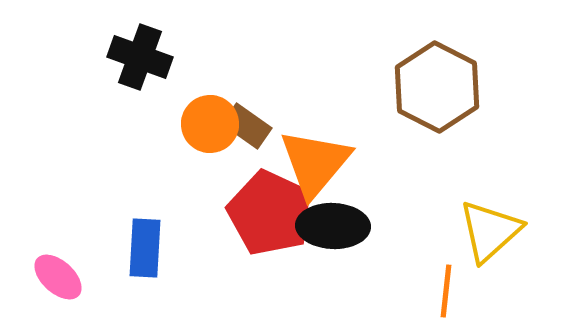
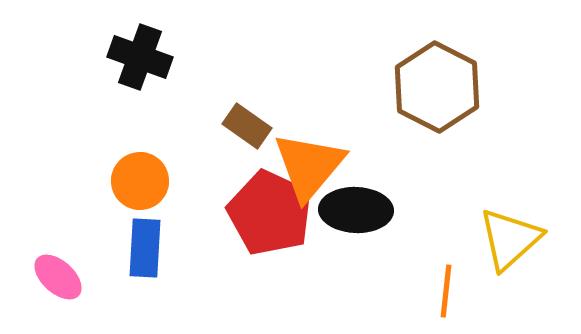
orange circle: moved 70 px left, 57 px down
orange triangle: moved 6 px left, 3 px down
black ellipse: moved 23 px right, 16 px up
yellow triangle: moved 20 px right, 8 px down
